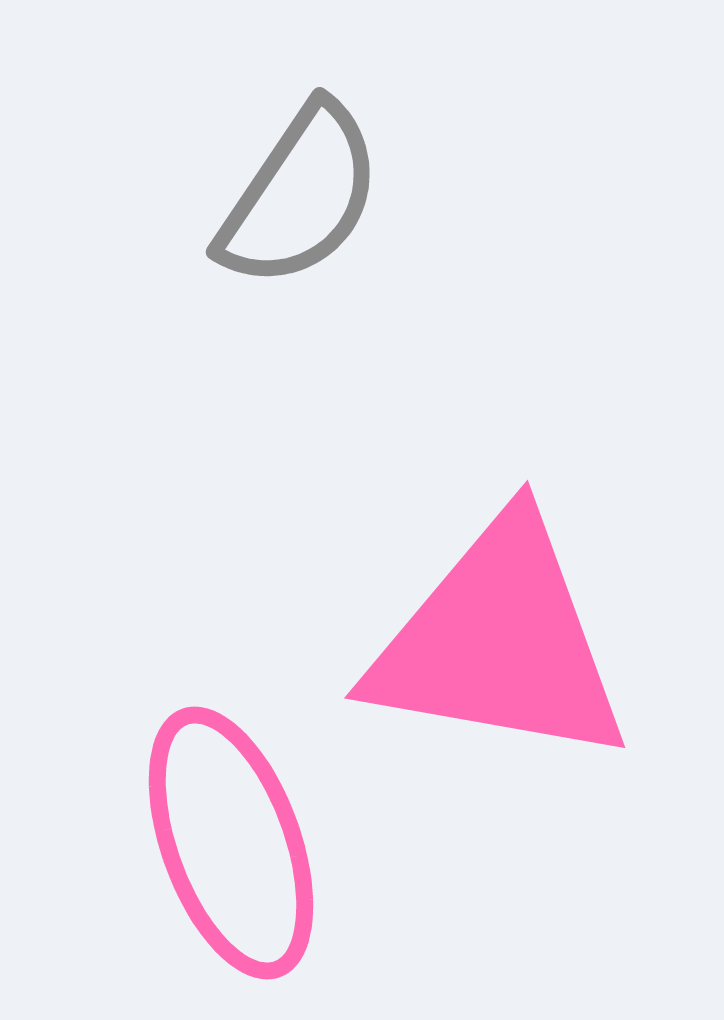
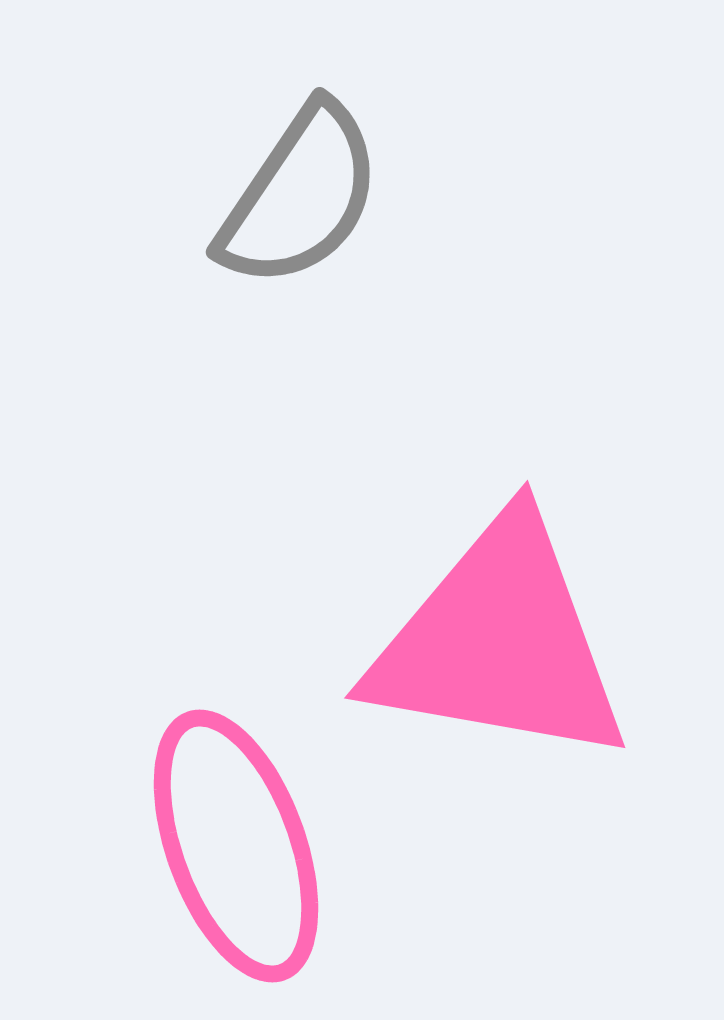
pink ellipse: moved 5 px right, 3 px down
